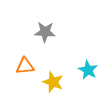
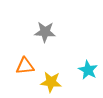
yellow star: moved 2 px left; rotated 15 degrees counterclockwise
